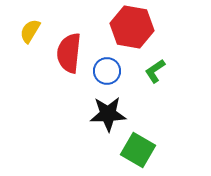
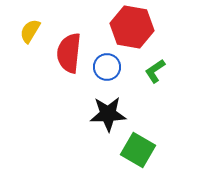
blue circle: moved 4 px up
